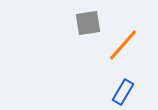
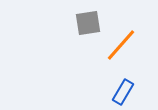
orange line: moved 2 px left
